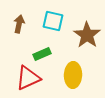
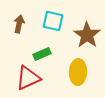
yellow ellipse: moved 5 px right, 3 px up
